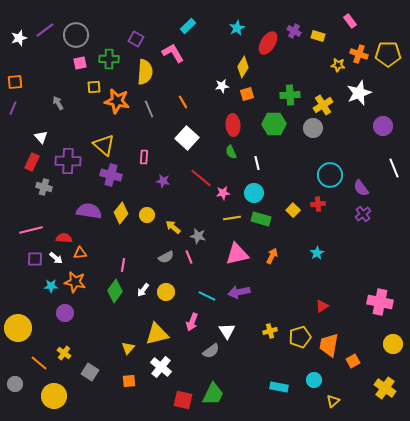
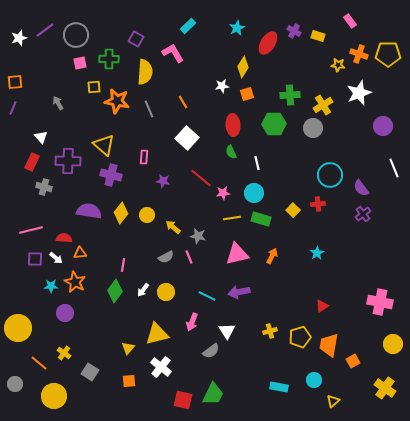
orange star at (75, 282): rotated 15 degrees clockwise
